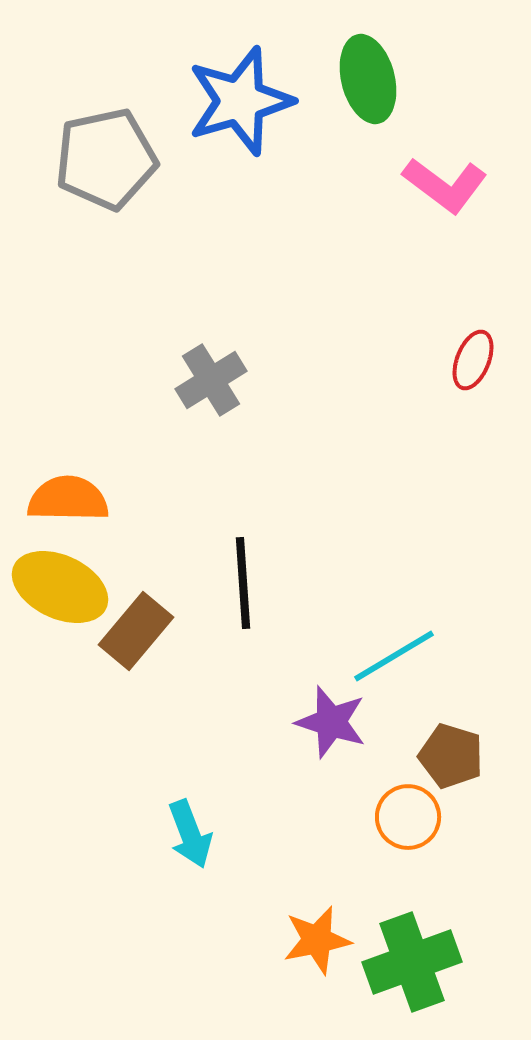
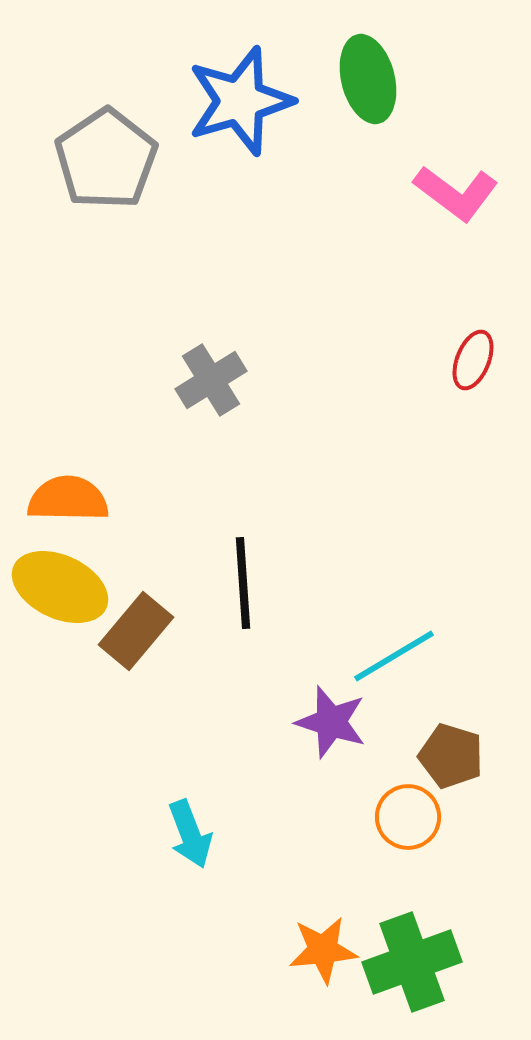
gray pentagon: rotated 22 degrees counterclockwise
pink L-shape: moved 11 px right, 8 px down
orange star: moved 6 px right, 10 px down; rotated 6 degrees clockwise
